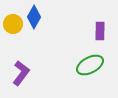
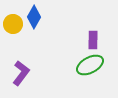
purple rectangle: moved 7 px left, 9 px down
